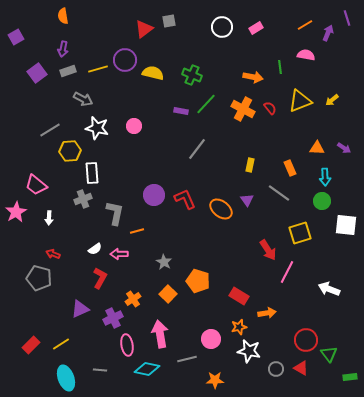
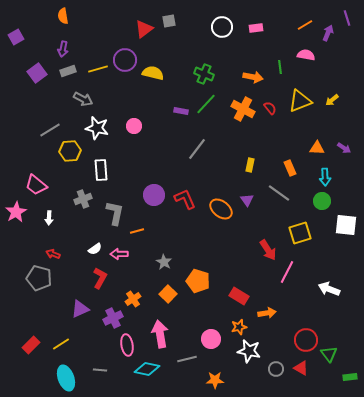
pink rectangle at (256, 28): rotated 24 degrees clockwise
green cross at (192, 75): moved 12 px right, 1 px up
white rectangle at (92, 173): moved 9 px right, 3 px up
